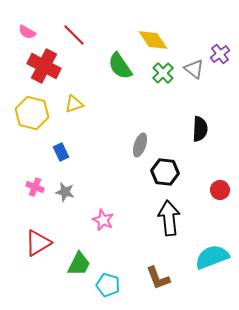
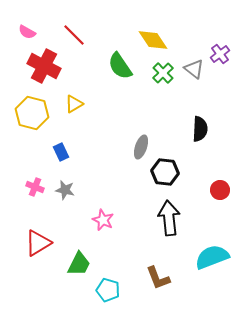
yellow triangle: rotated 12 degrees counterclockwise
gray ellipse: moved 1 px right, 2 px down
gray star: moved 2 px up
cyan pentagon: moved 5 px down
